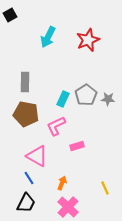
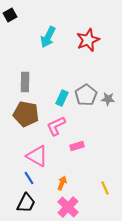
cyan rectangle: moved 1 px left, 1 px up
